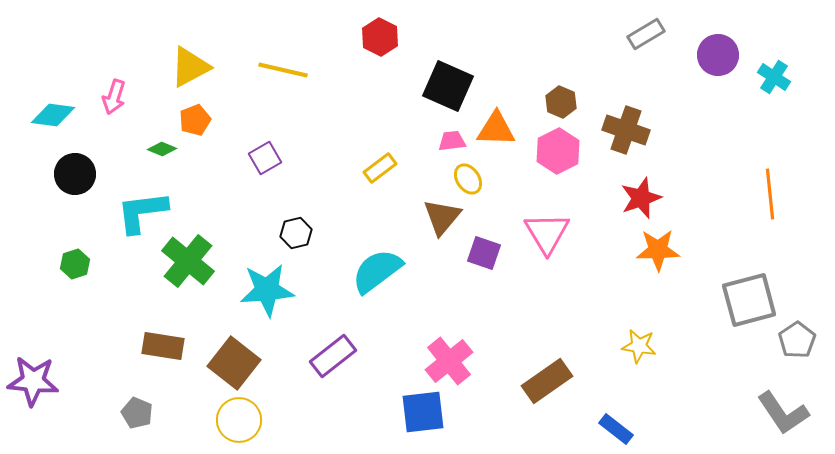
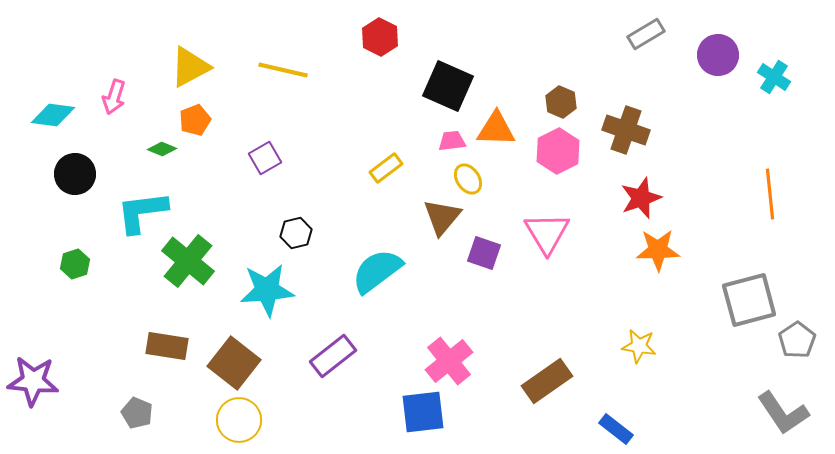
yellow rectangle at (380, 168): moved 6 px right
brown rectangle at (163, 346): moved 4 px right
